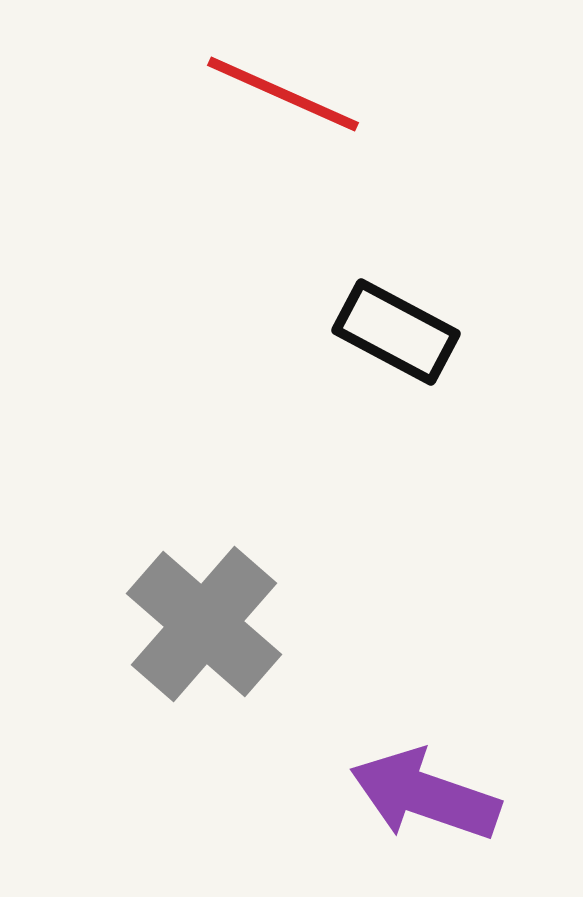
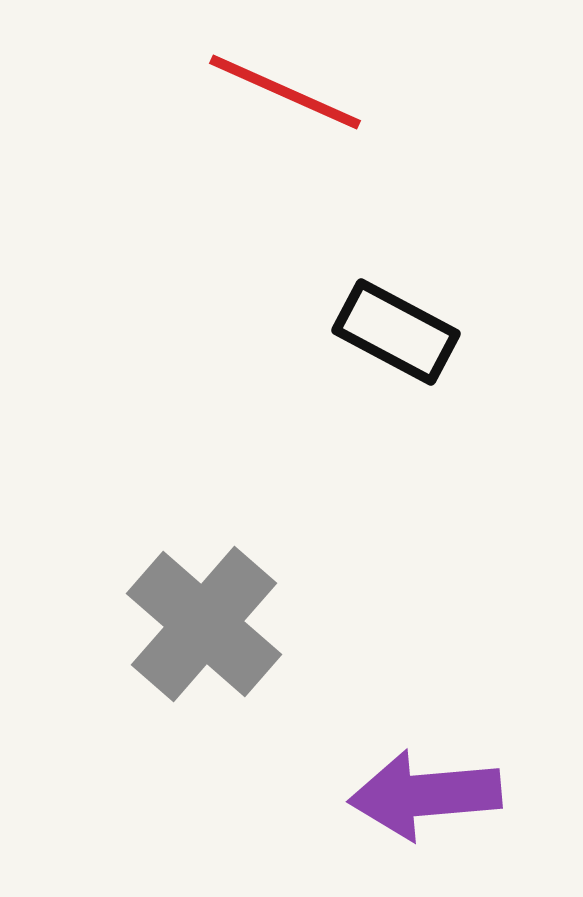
red line: moved 2 px right, 2 px up
purple arrow: rotated 24 degrees counterclockwise
